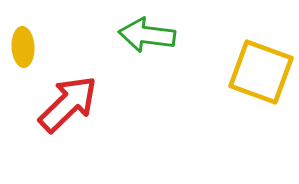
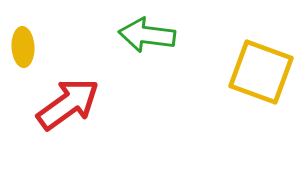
red arrow: rotated 8 degrees clockwise
